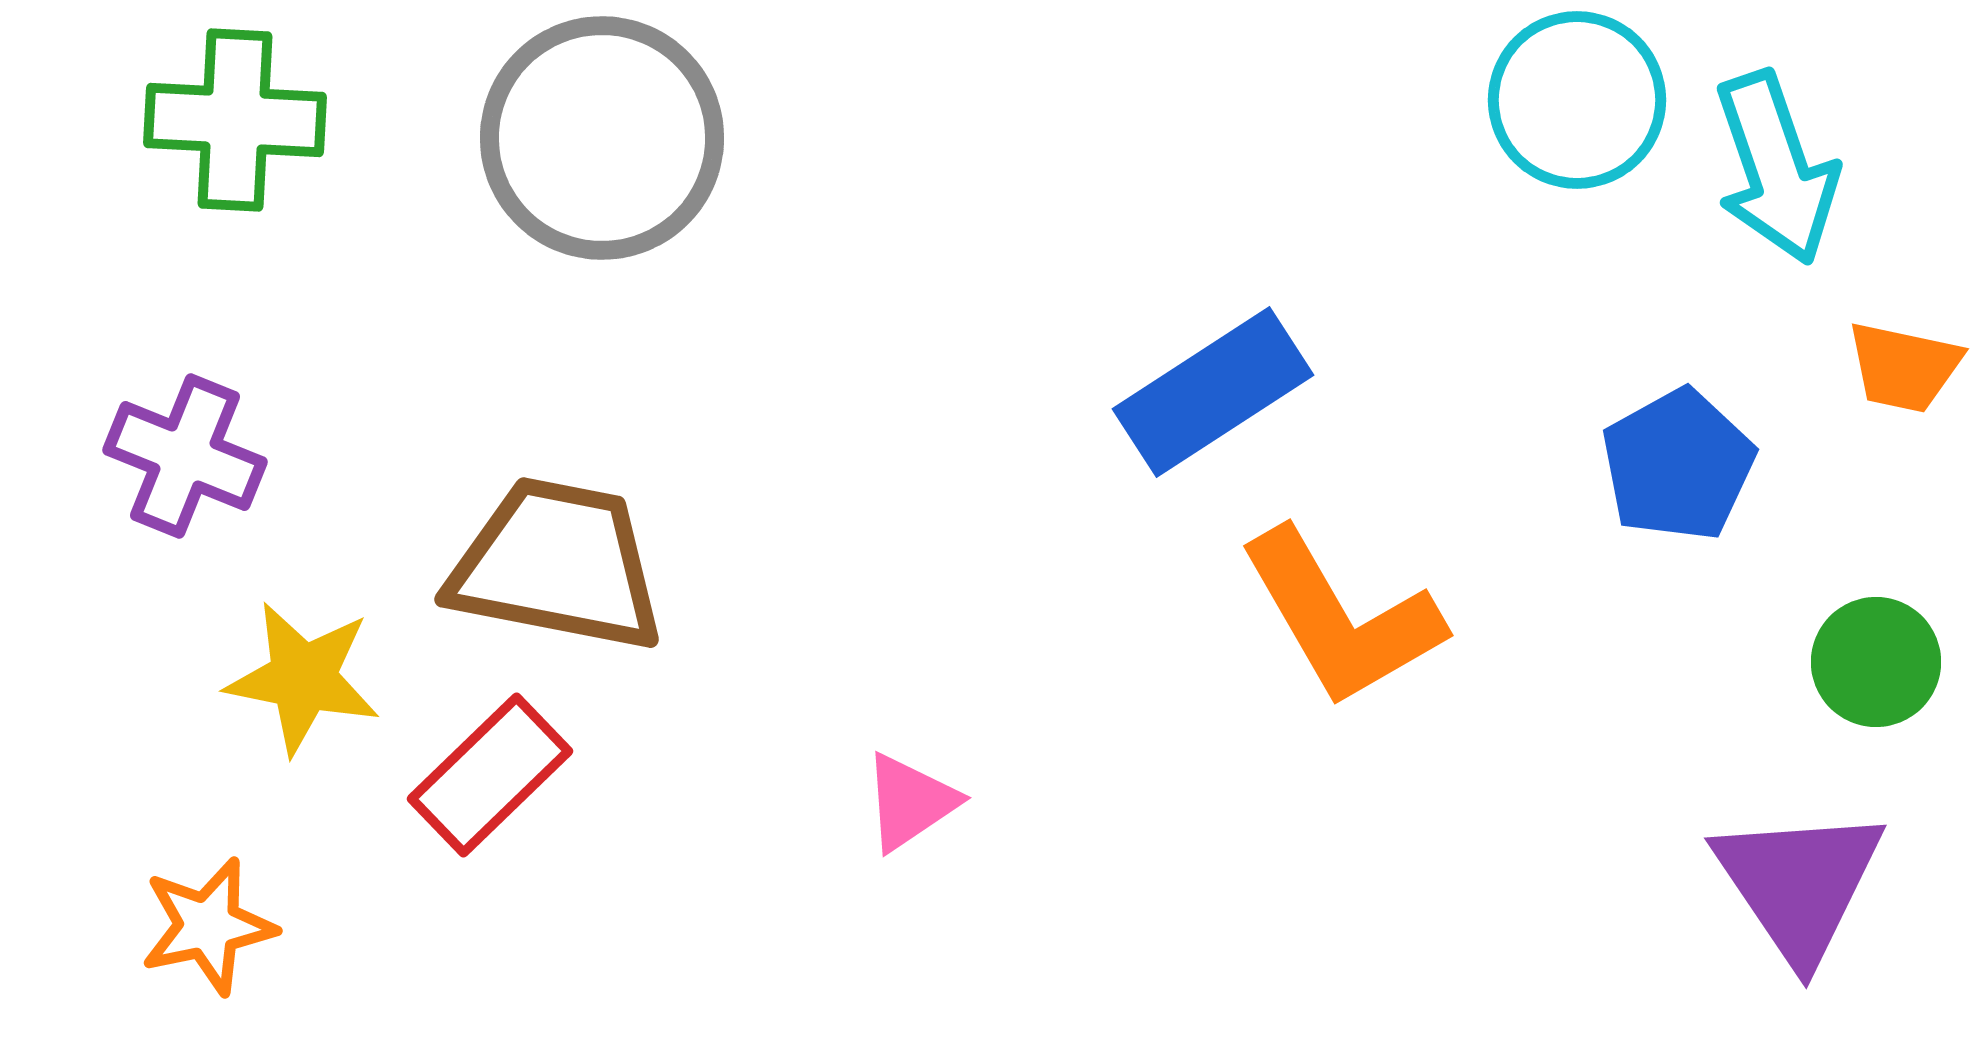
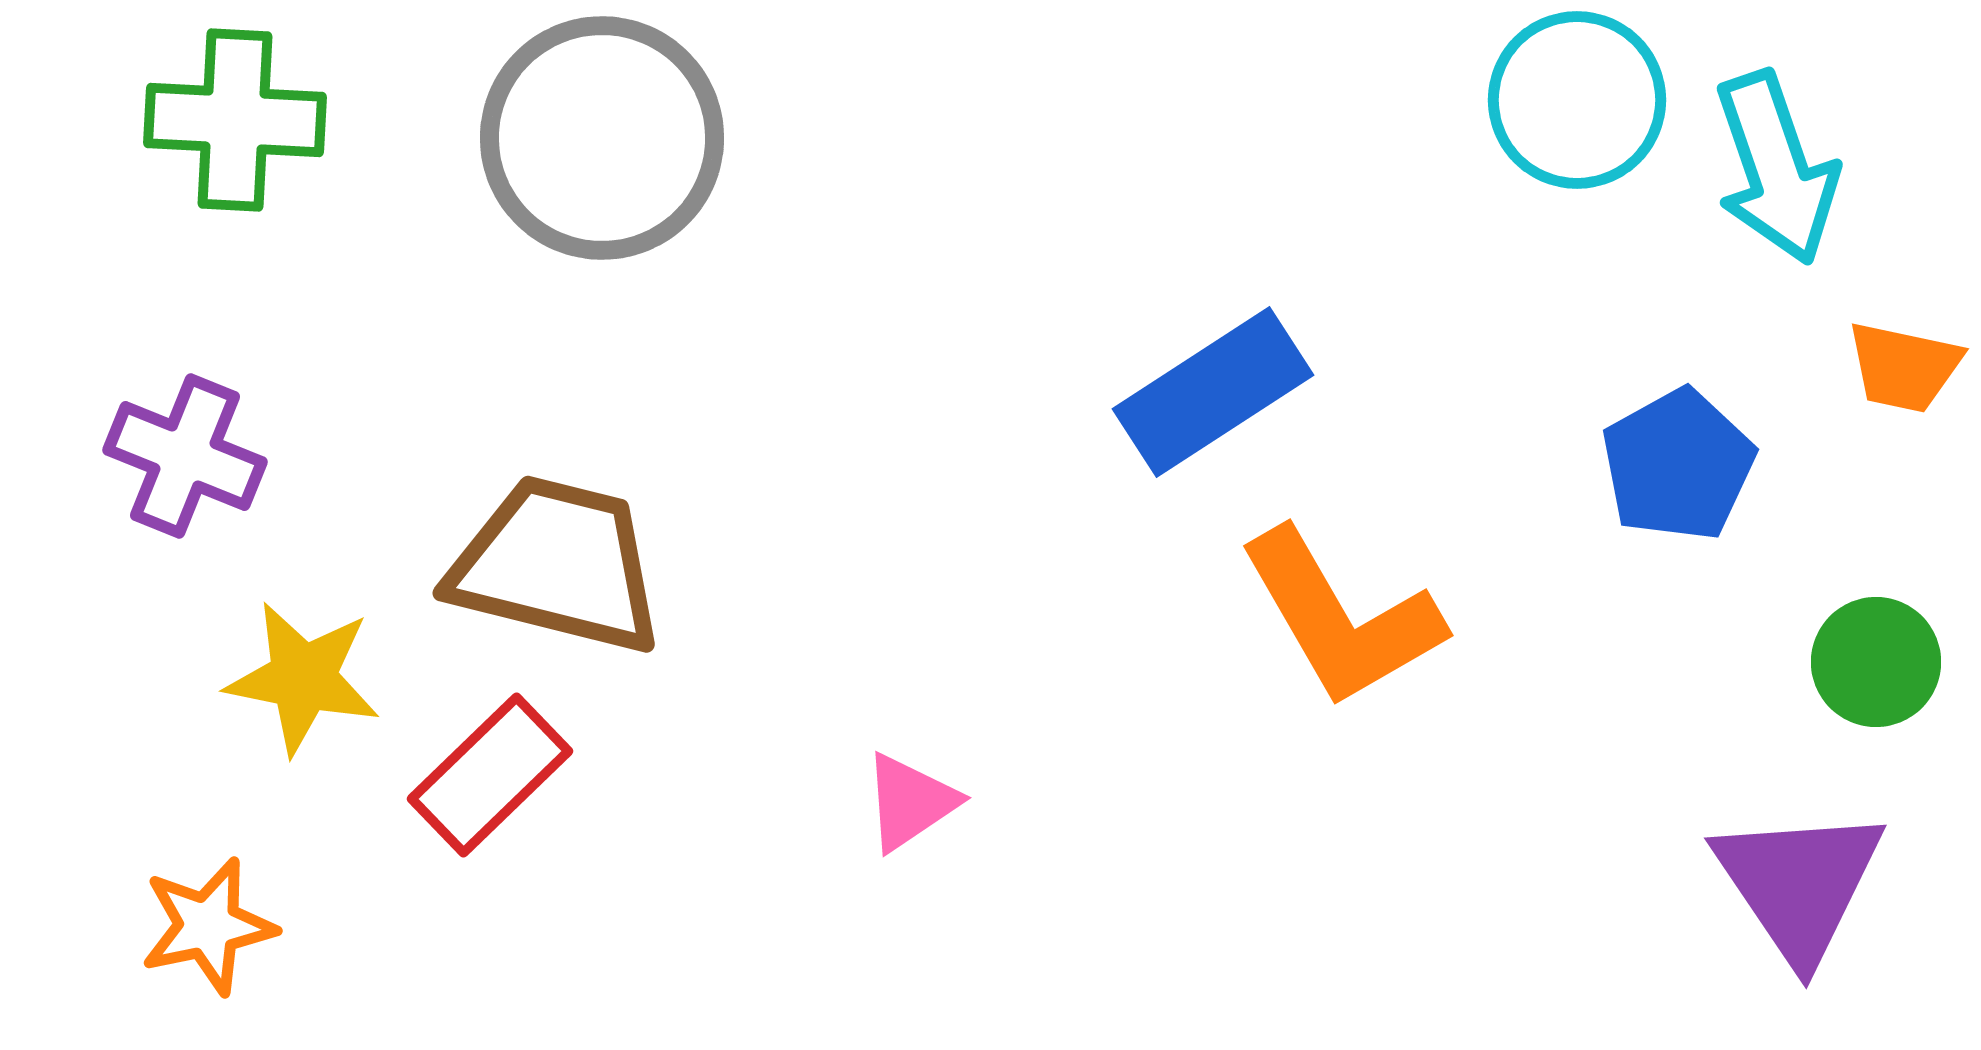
brown trapezoid: rotated 3 degrees clockwise
